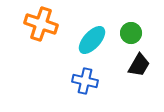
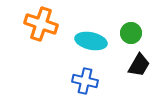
cyan ellipse: moved 1 px left, 1 px down; rotated 60 degrees clockwise
